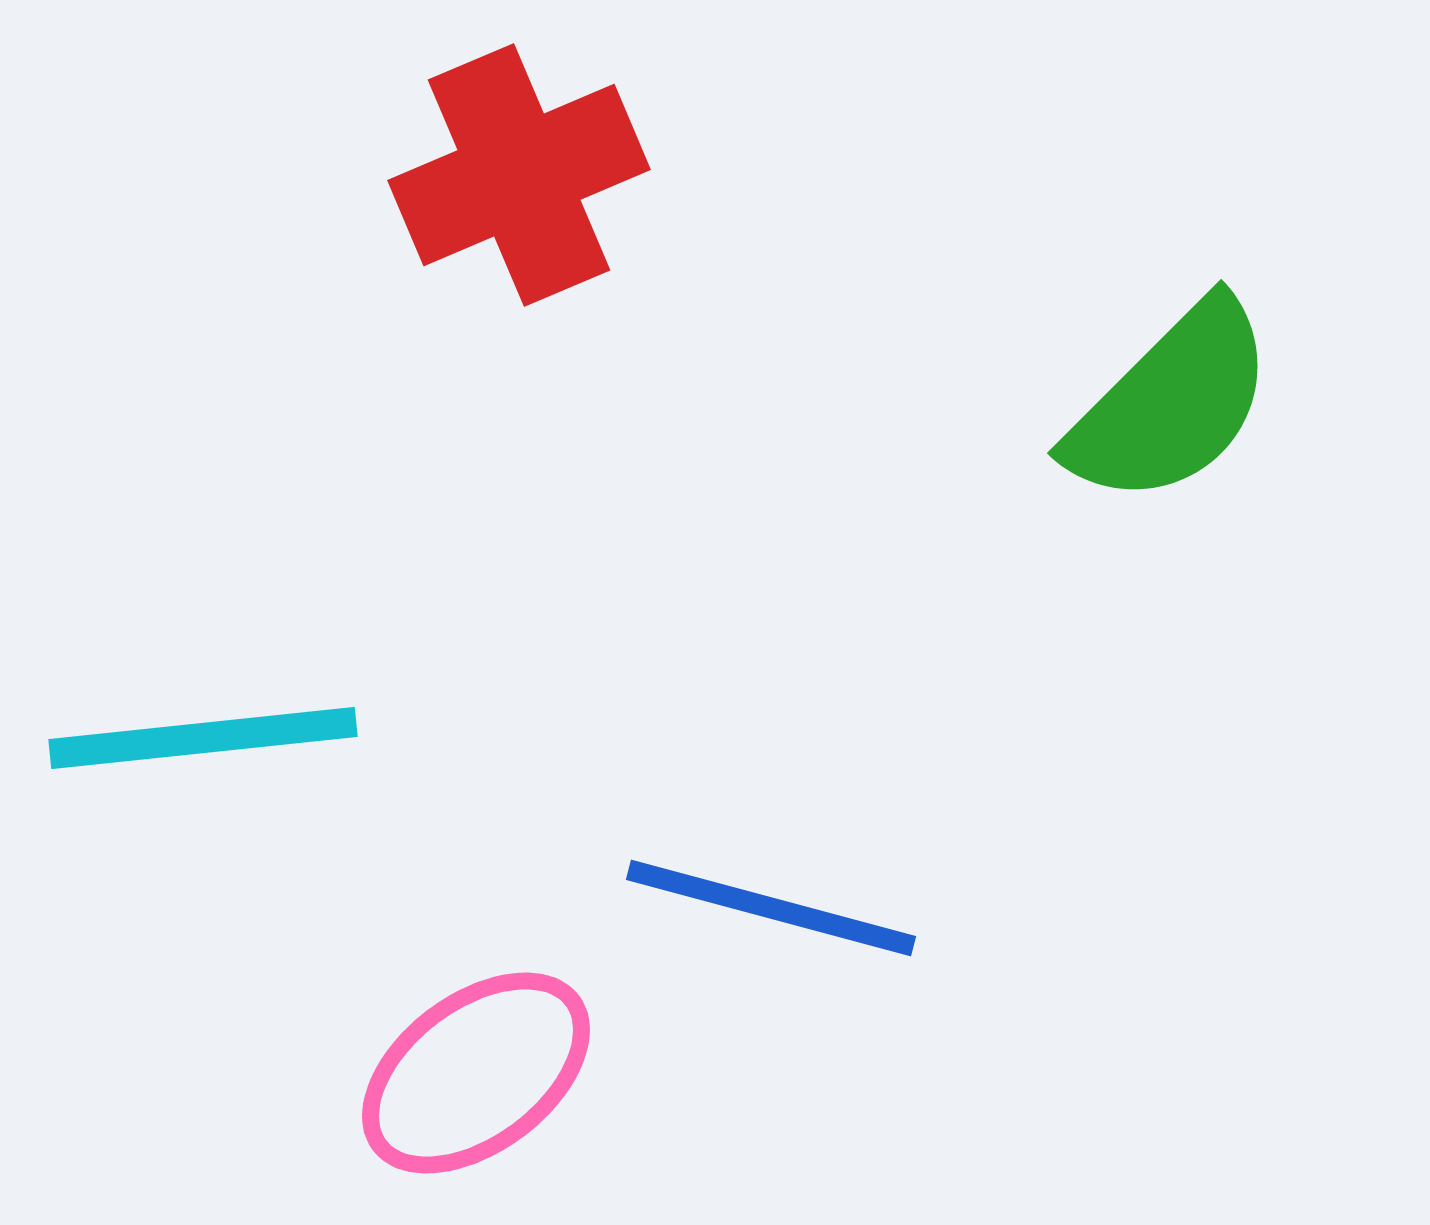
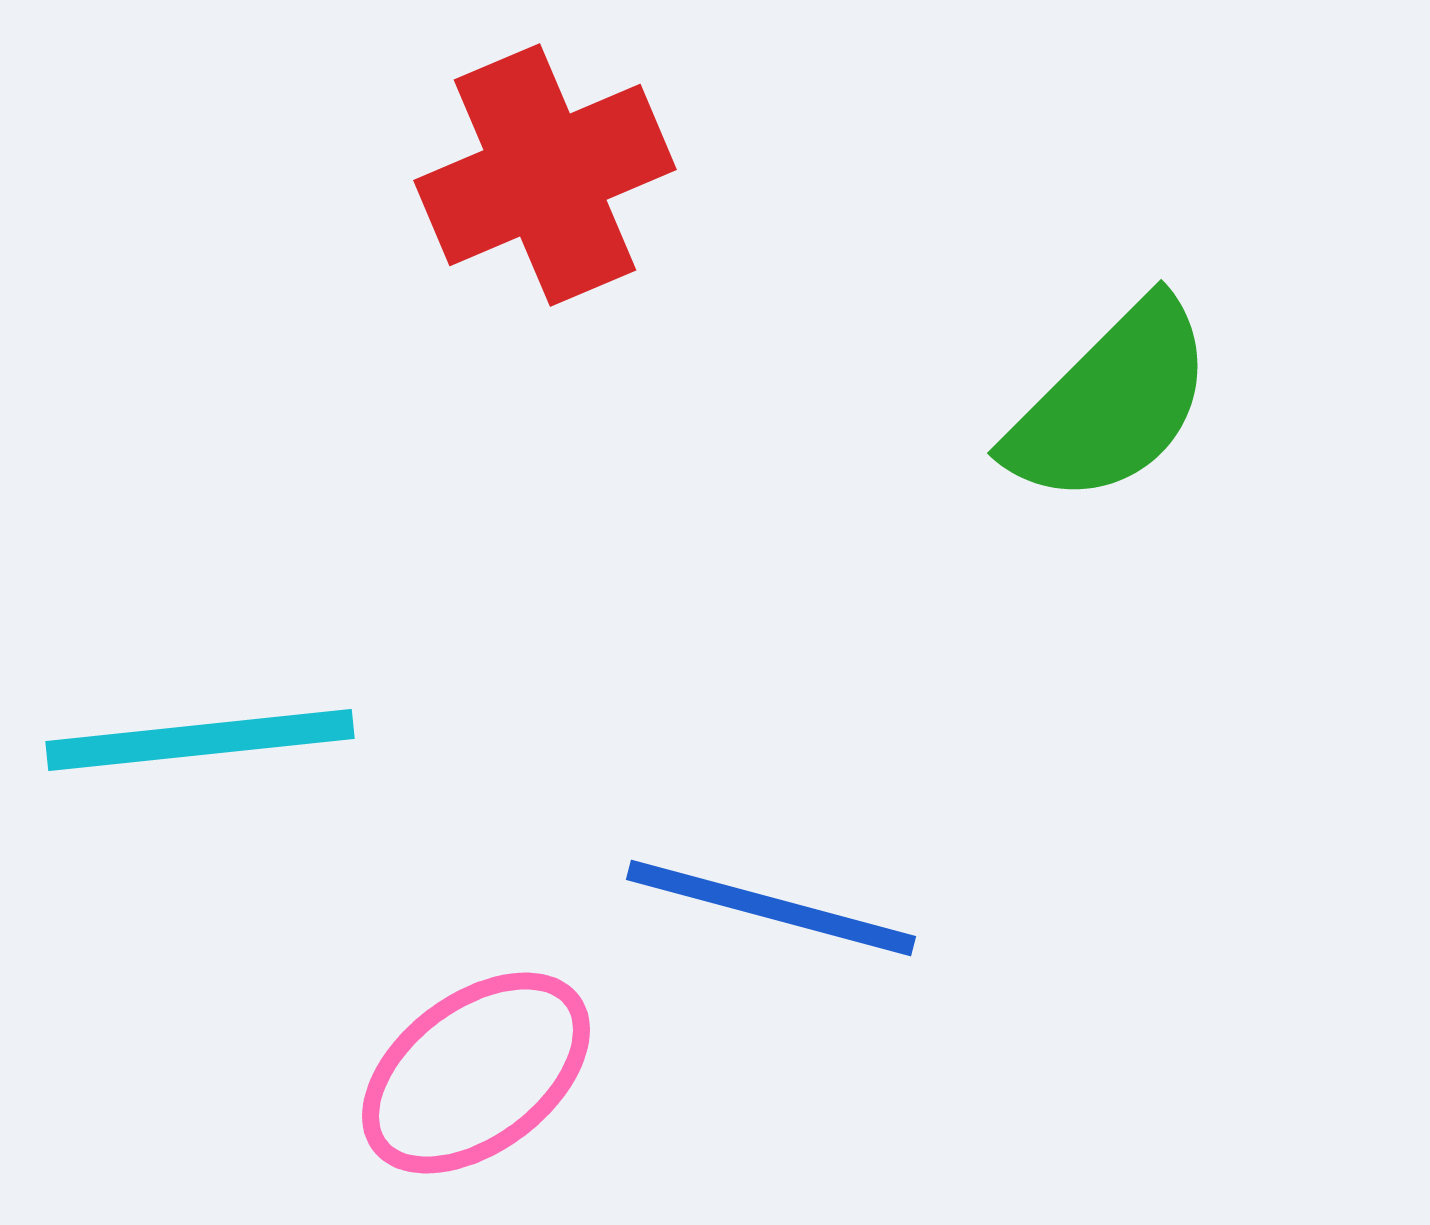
red cross: moved 26 px right
green semicircle: moved 60 px left
cyan line: moved 3 px left, 2 px down
